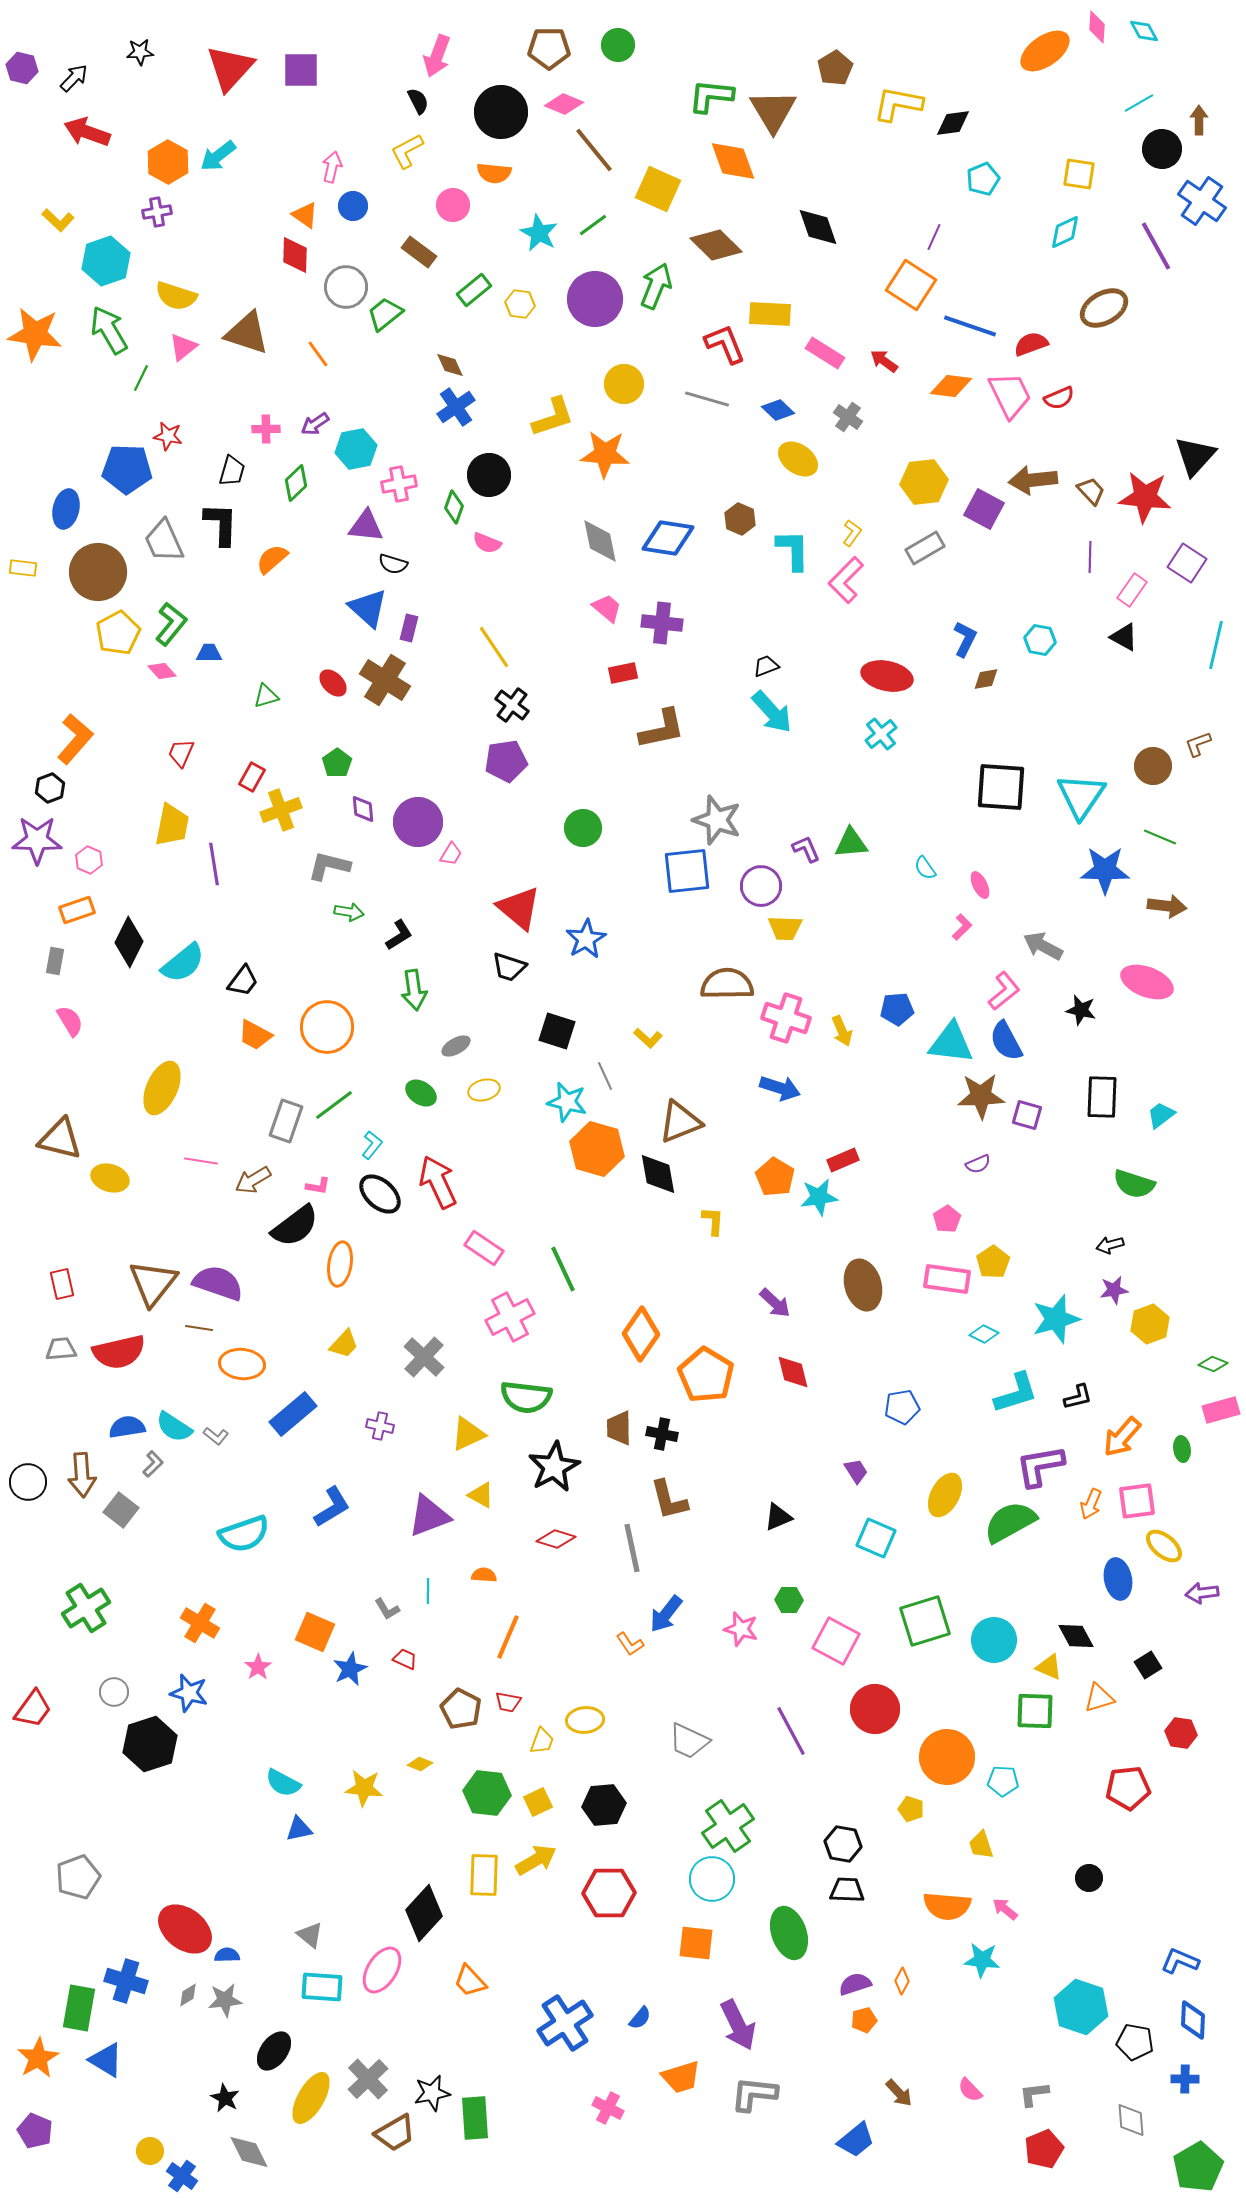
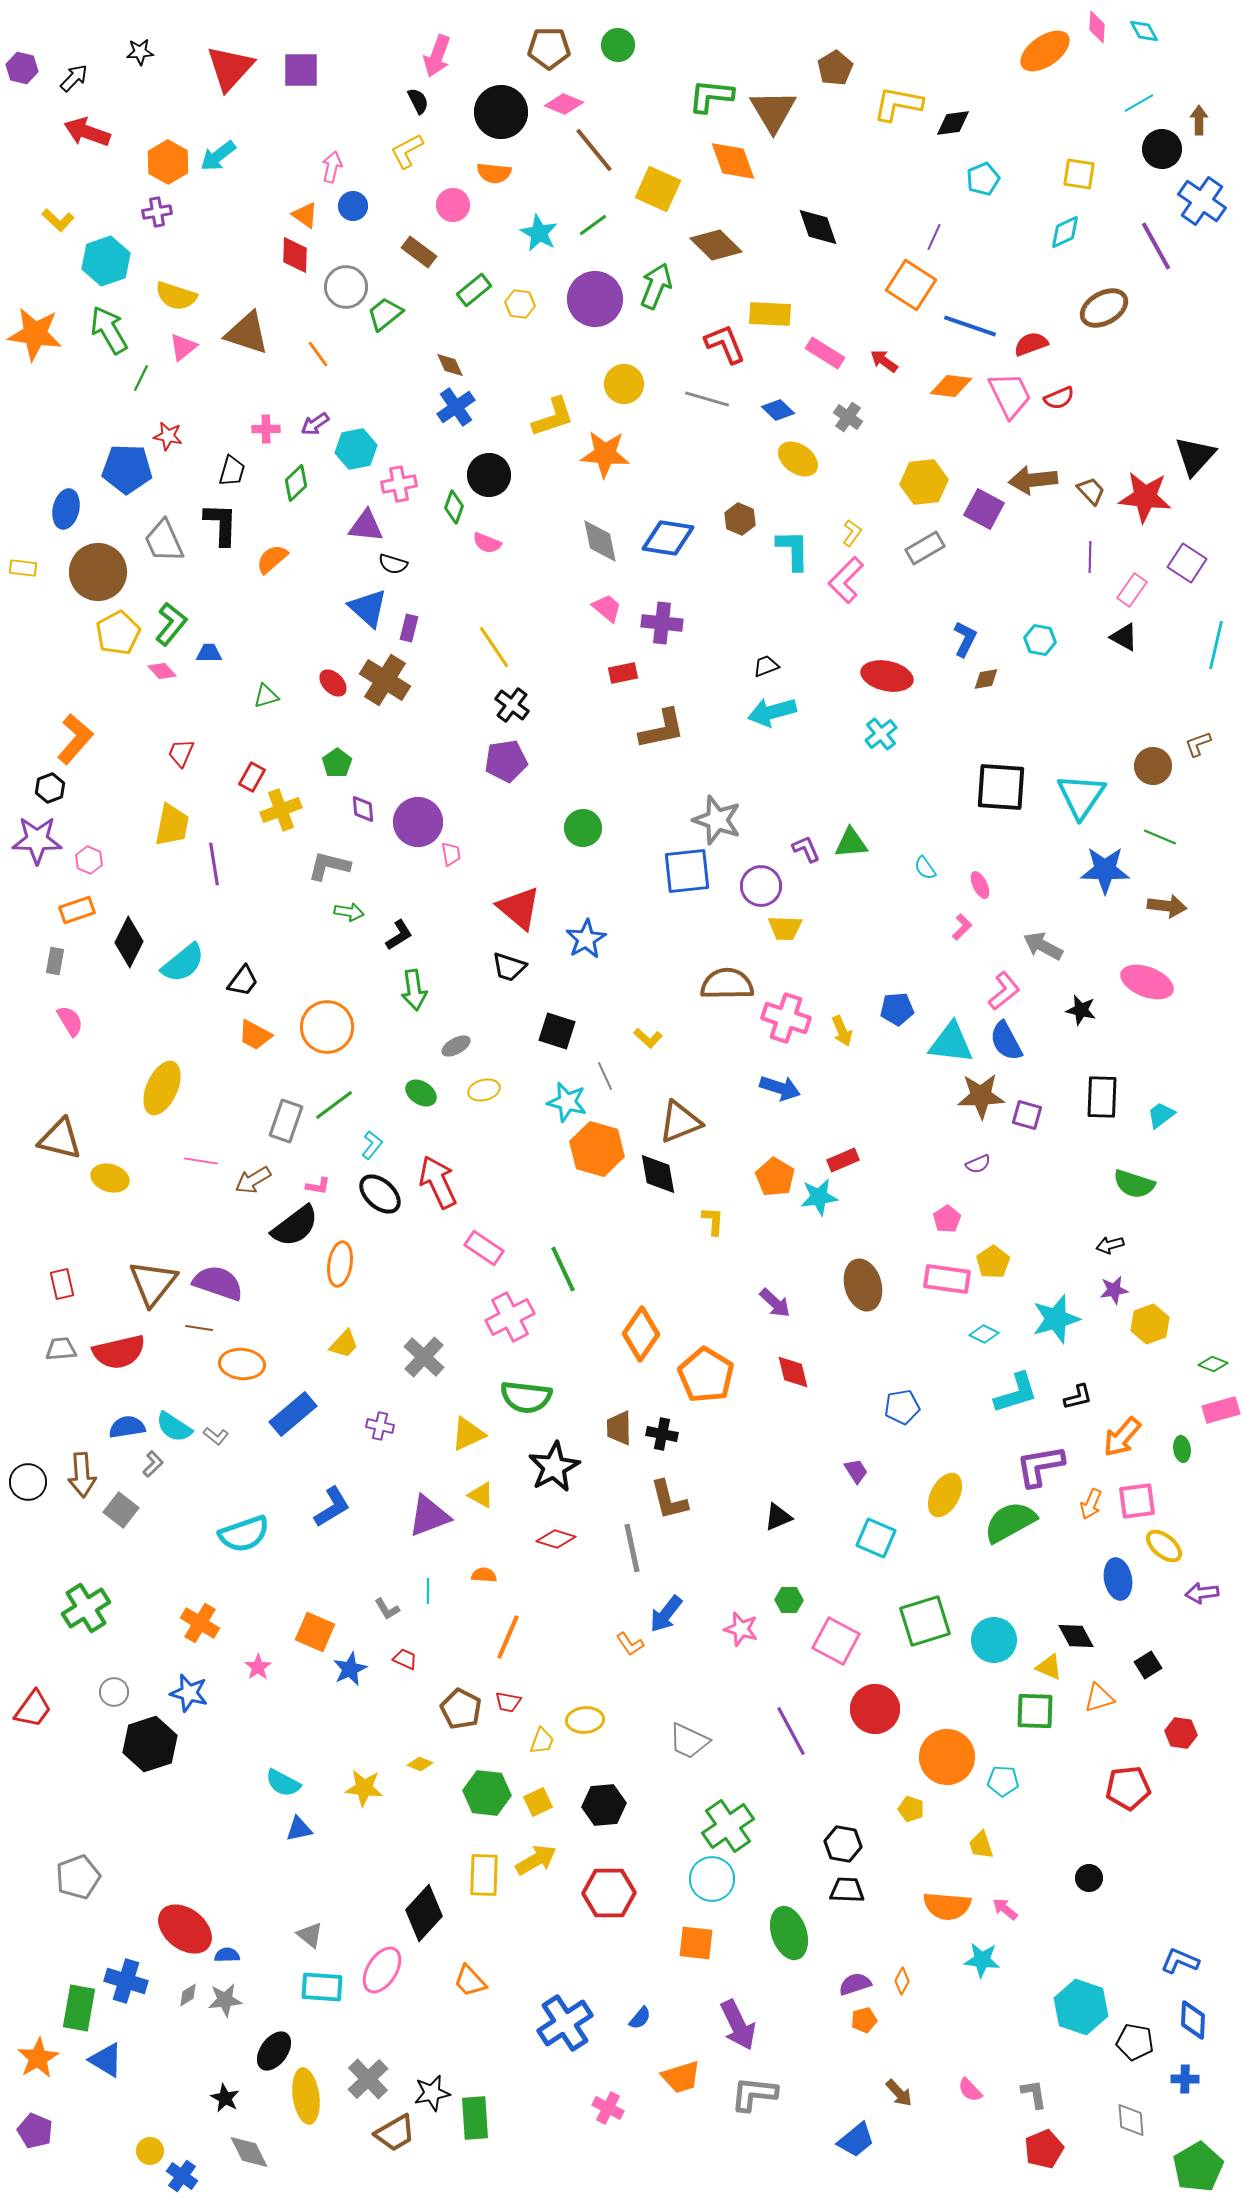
cyan arrow at (772, 712): rotated 117 degrees clockwise
pink trapezoid at (451, 854): rotated 40 degrees counterclockwise
gray L-shape at (1034, 2094): rotated 88 degrees clockwise
yellow ellipse at (311, 2098): moved 5 px left, 2 px up; rotated 38 degrees counterclockwise
